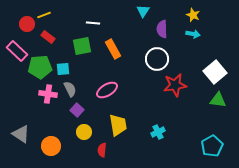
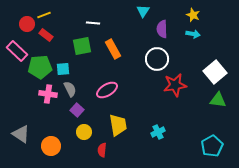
red rectangle: moved 2 px left, 2 px up
